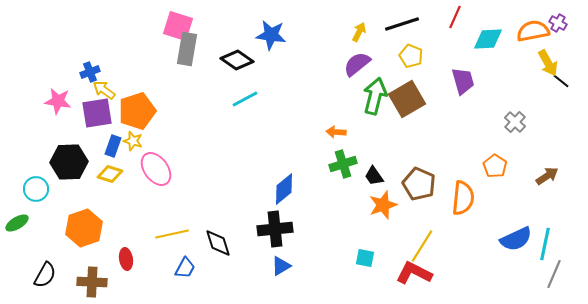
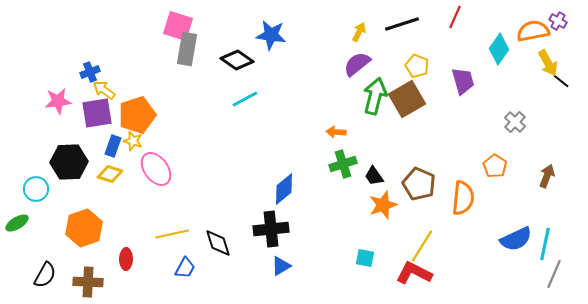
purple cross at (558, 23): moved 2 px up
cyan diamond at (488, 39): moved 11 px right, 10 px down; rotated 52 degrees counterclockwise
yellow pentagon at (411, 56): moved 6 px right, 10 px down
pink star at (58, 101): rotated 16 degrees counterclockwise
orange pentagon at (137, 111): moved 4 px down
brown arrow at (547, 176): rotated 35 degrees counterclockwise
black cross at (275, 229): moved 4 px left
red ellipse at (126, 259): rotated 10 degrees clockwise
brown cross at (92, 282): moved 4 px left
